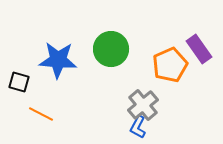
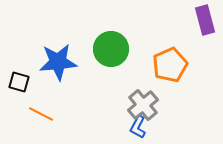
purple rectangle: moved 6 px right, 29 px up; rotated 20 degrees clockwise
blue star: moved 2 px down; rotated 9 degrees counterclockwise
